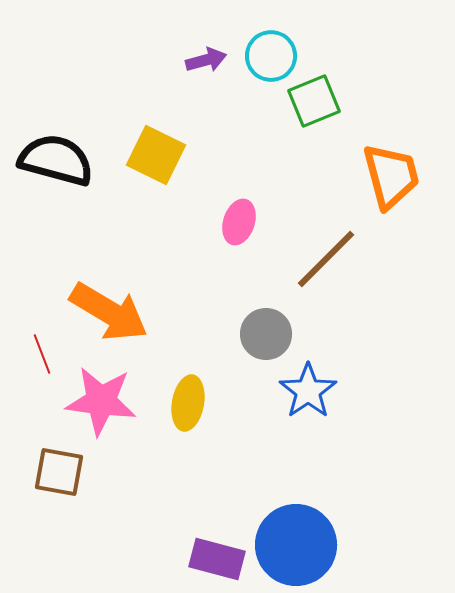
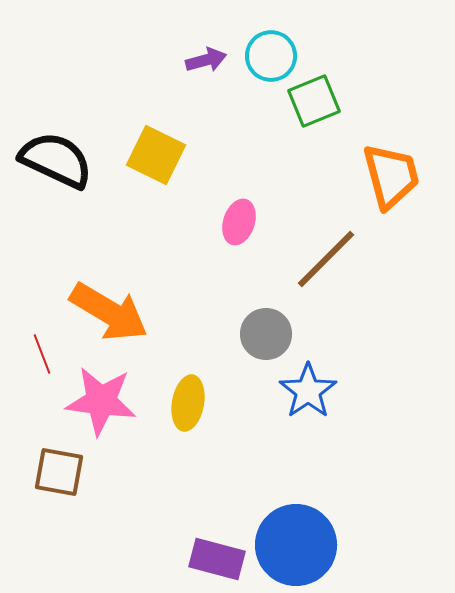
black semicircle: rotated 10 degrees clockwise
